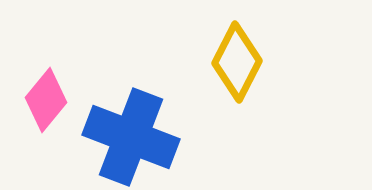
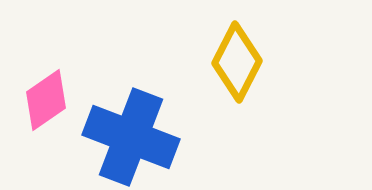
pink diamond: rotated 16 degrees clockwise
